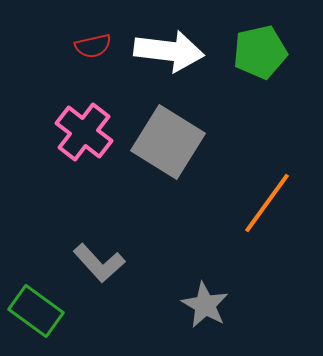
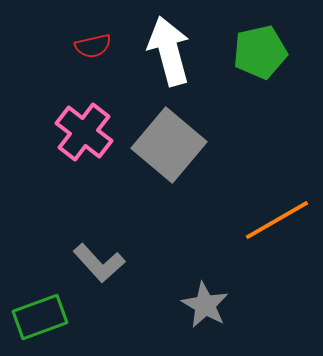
white arrow: rotated 112 degrees counterclockwise
gray square: moved 1 px right, 3 px down; rotated 8 degrees clockwise
orange line: moved 10 px right, 17 px down; rotated 24 degrees clockwise
green rectangle: moved 4 px right, 6 px down; rotated 56 degrees counterclockwise
